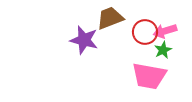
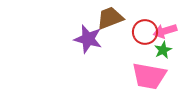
purple star: moved 4 px right, 1 px up
